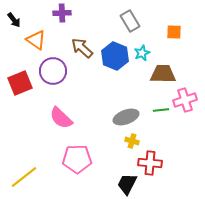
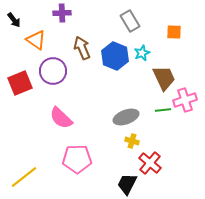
brown arrow: rotated 25 degrees clockwise
brown trapezoid: moved 1 px right, 4 px down; rotated 64 degrees clockwise
green line: moved 2 px right
red cross: rotated 35 degrees clockwise
